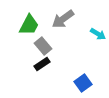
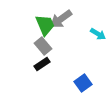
gray arrow: moved 2 px left
green trapezoid: moved 16 px right; rotated 50 degrees counterclockwise
